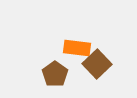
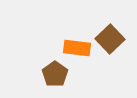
brown square: moved 13 px right, 25 px up
